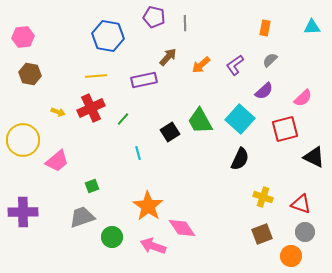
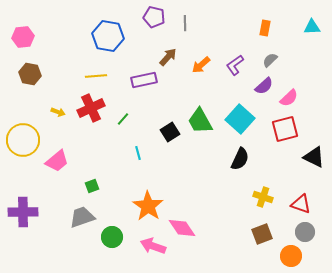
purple semicircle: moved 5 px up
pink semicircle: moved 14 px left
